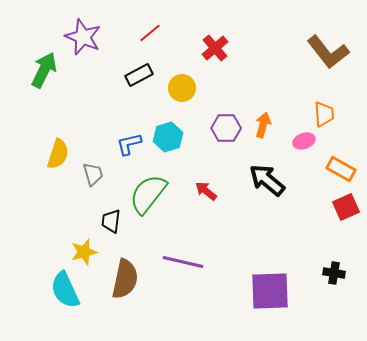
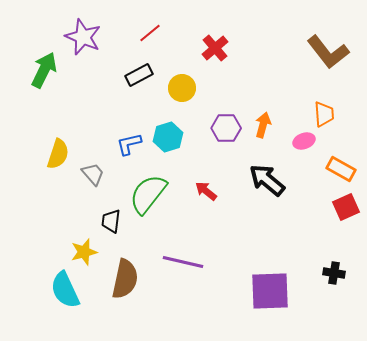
gray trapezoid: rotated 25 degrees counterclockwise
